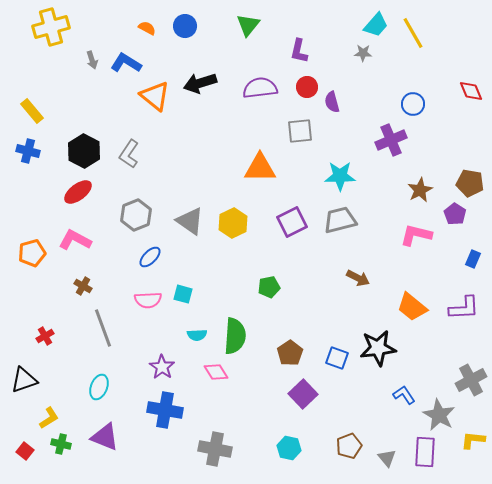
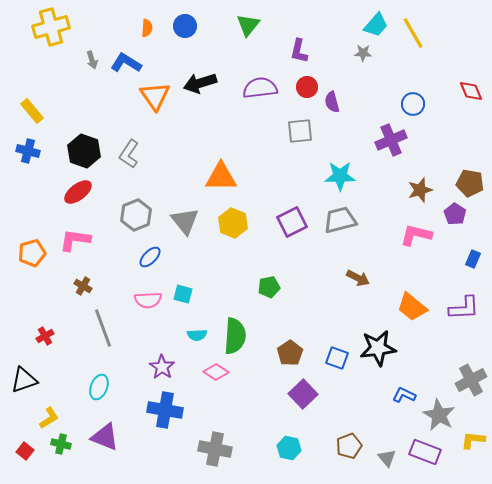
orange semicircle at (147, 28): rotated 66 degrees clockwise
orange triangle at (155, 96): rotated 16 degrees clockwise
black hexagon at (84, 151): rotated 8 degrees counterclockwise
orange triangle at (260, 168): moved 39 px left, 9 px down
brown star at (420, 190): rotated 10 degrees clockwise
gray triangle at (190, 221): moved 5 px left; rotated 16 degrees clockwise
yellow hexagon at (233, 223): rotated 12 degrees counterclockwise
pink L-shape at (75, 240): rotated 20 degrees counterclockwise
pink diamond at (216, 372): rotated 25 degrees counterclockwise
blue L-shape at (404, 395): rotated 30 degrees counterclockwise
purple rectangle at (425, 452): rotated 72 degrees counterclockwise
